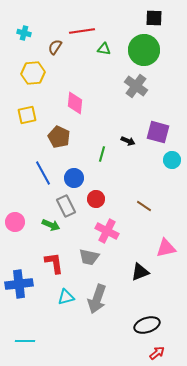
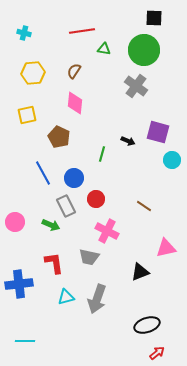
brown semicircle: moved 19 px right, 24 px down
